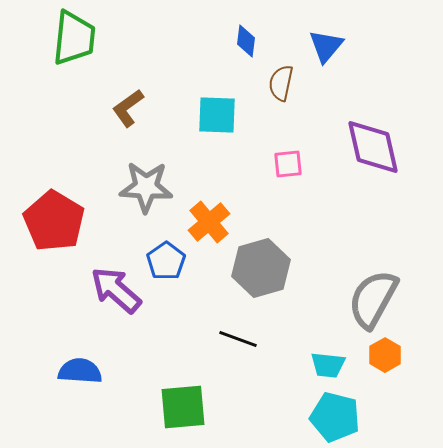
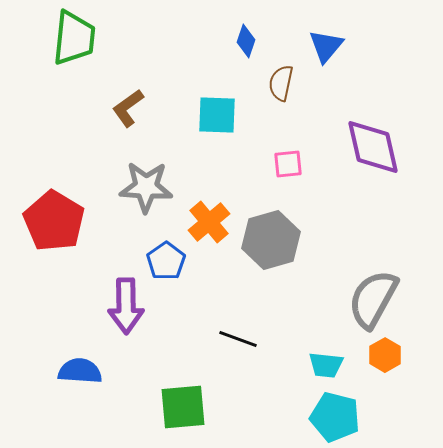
blue diamond: rotated 12 degrees clockwise
gray hexagon: moved 10 px right, 28 px up
purple arrow: moved 10 px right, 16 px down; rotated 132 degrees counterclockwise
cyan trapezoid: moved 2 px left
